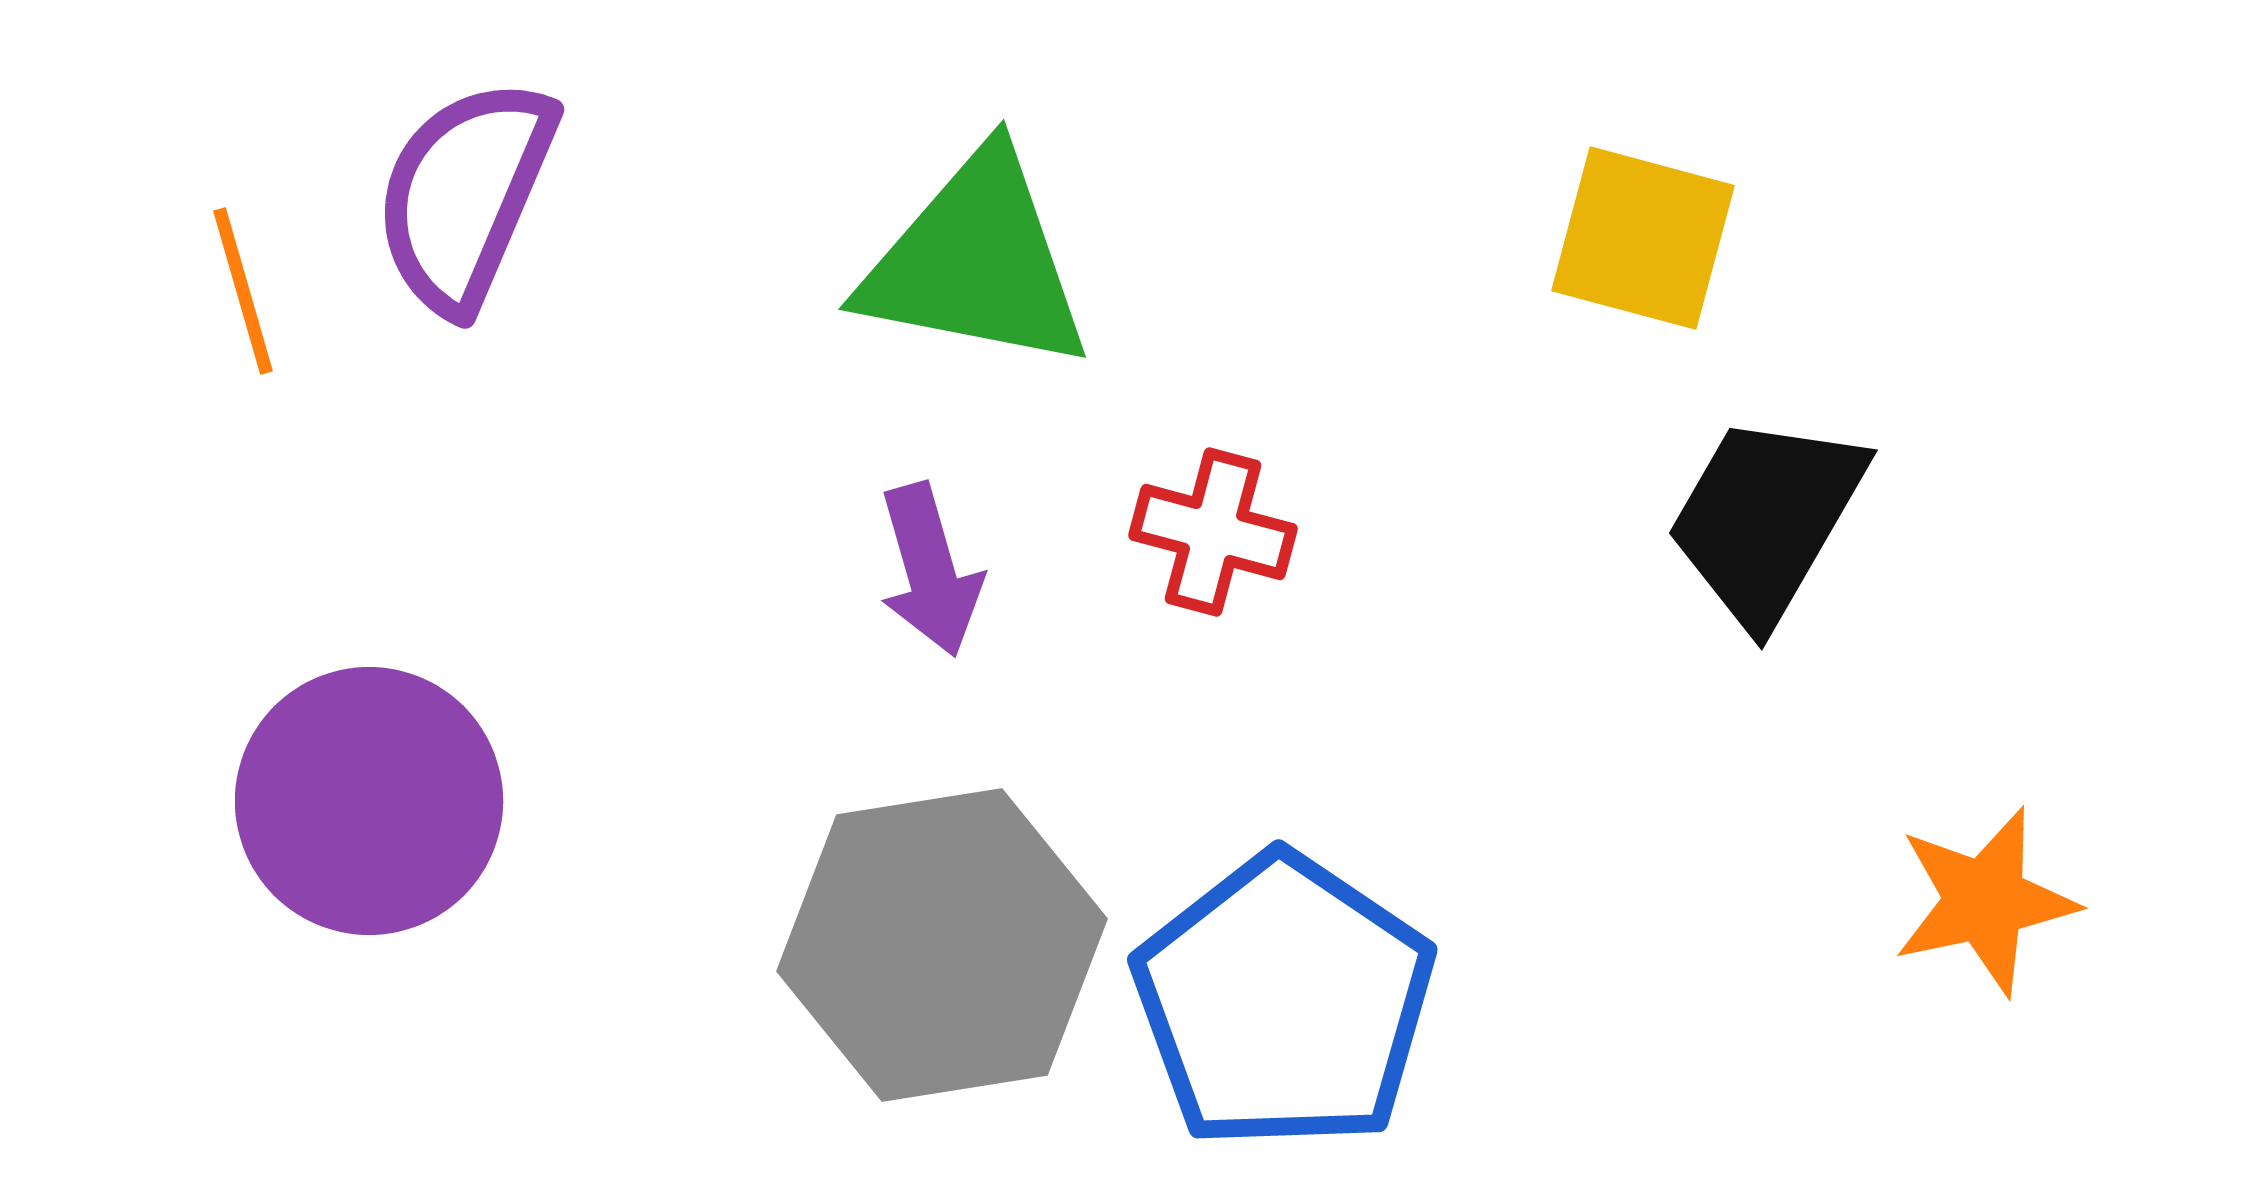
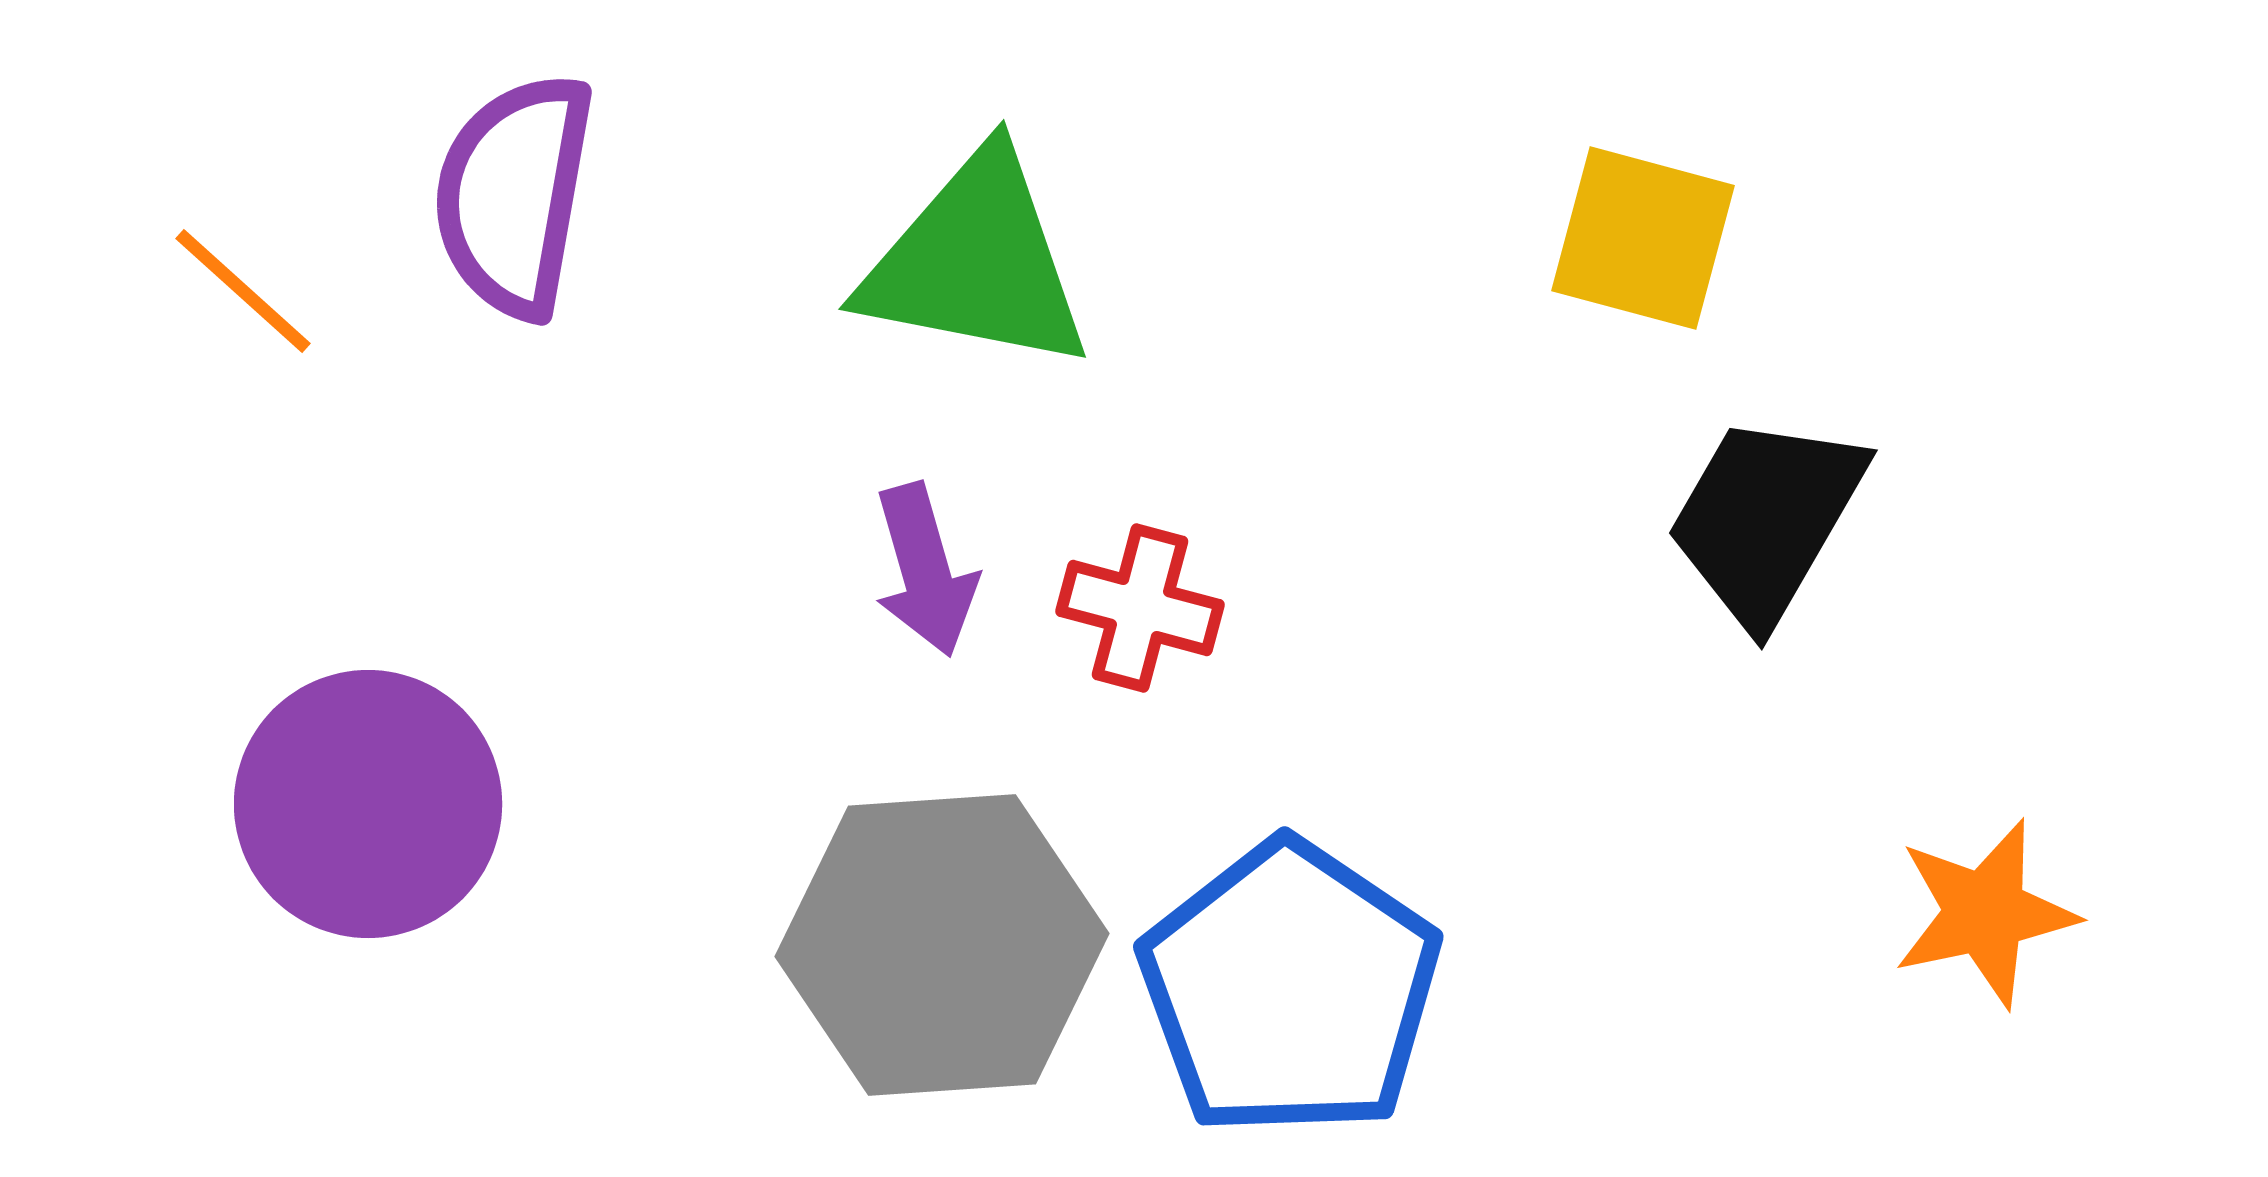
purple semicircle: moved 49 px right; rotated 13 degrees counterclockwise
orange line: rotated 32 degrees counterclockwise
red cross: moved 73 px left, 76 px down
purple arrow: moved 5 px left
purple circle: moved 1 px left, 3 px down
orange star: moved 12 px down
gray hexagon: rotated 5 degrees clockwise
blue pentagon: moved 6 px right, 13 px up
